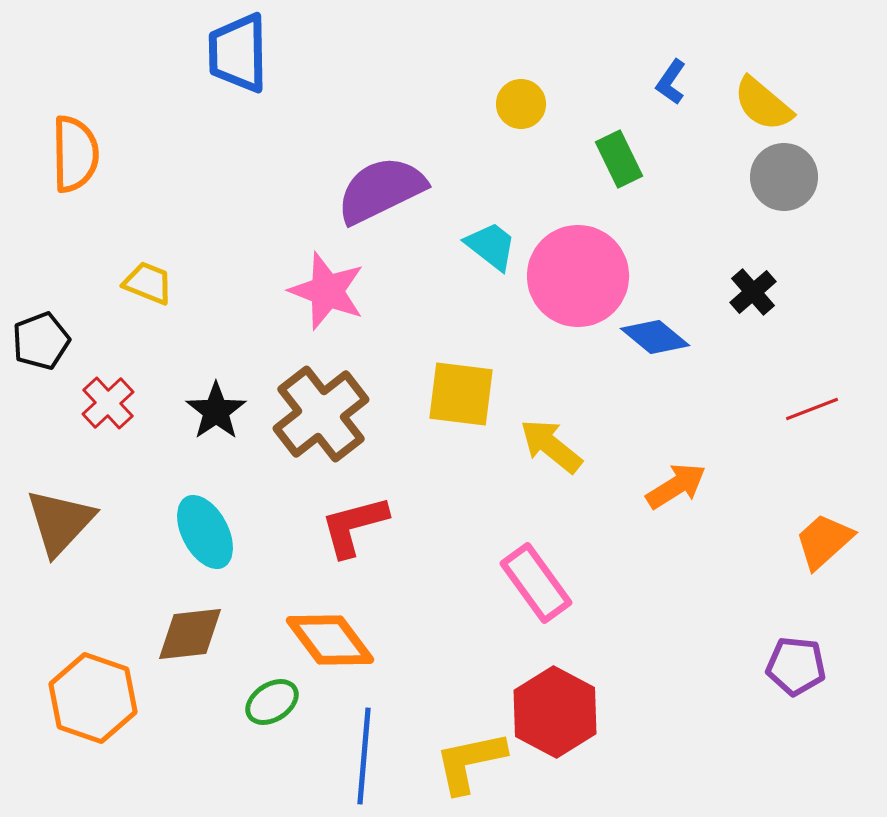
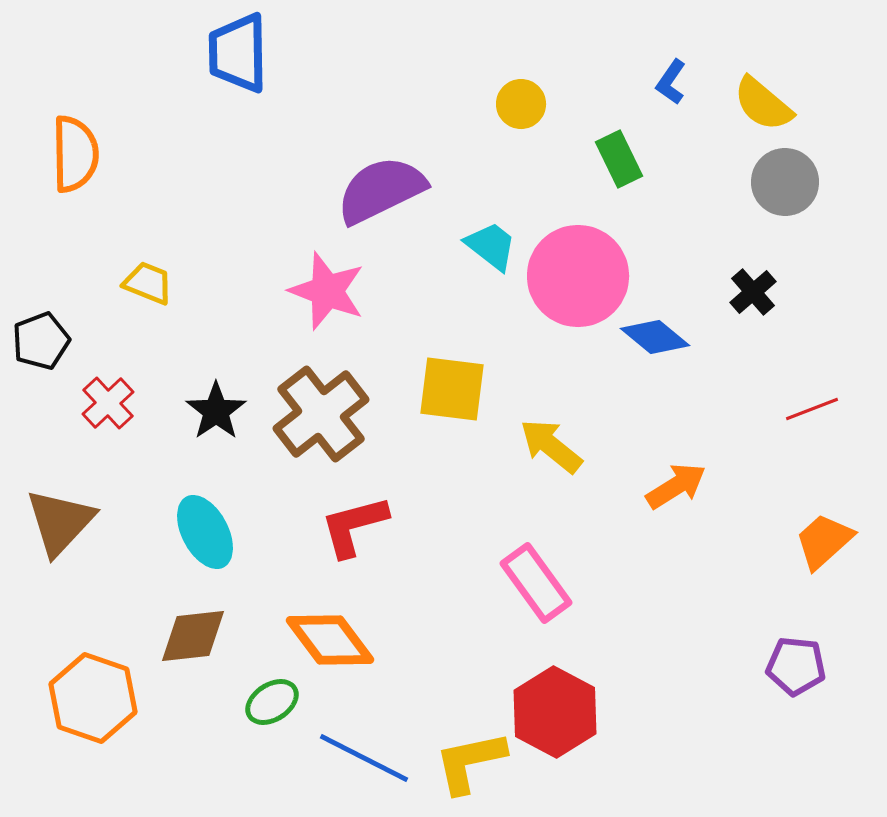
gray circle: moved 1 px right, 5 px down
yellow square: moved 9 px left, 5 px up
brown diamond: moved 3 px right, 2 px down
blue line: moved 2 px down; rotated 68 degrees counterclockwise
